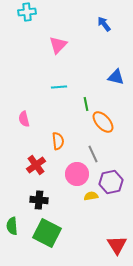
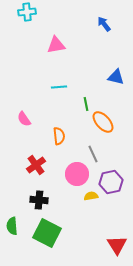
pink triangle: moved 2 px left; rotated 36 degrees clockwise
pink semicircle: rotated 21 degrees counterclockwise
orange semicircle: moved 1 px right, 5 px up
